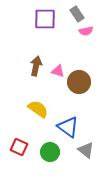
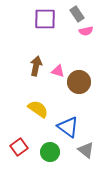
red square: rotated 30 degrees clockwise
